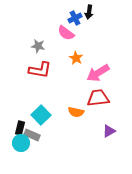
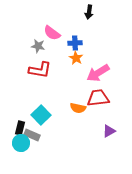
blue cross: moved 25 px down; rotated 24 degrees clockwise
pink semicircle: moved 14 px left
orange semicircle: moved 2 px right, 4 px up
